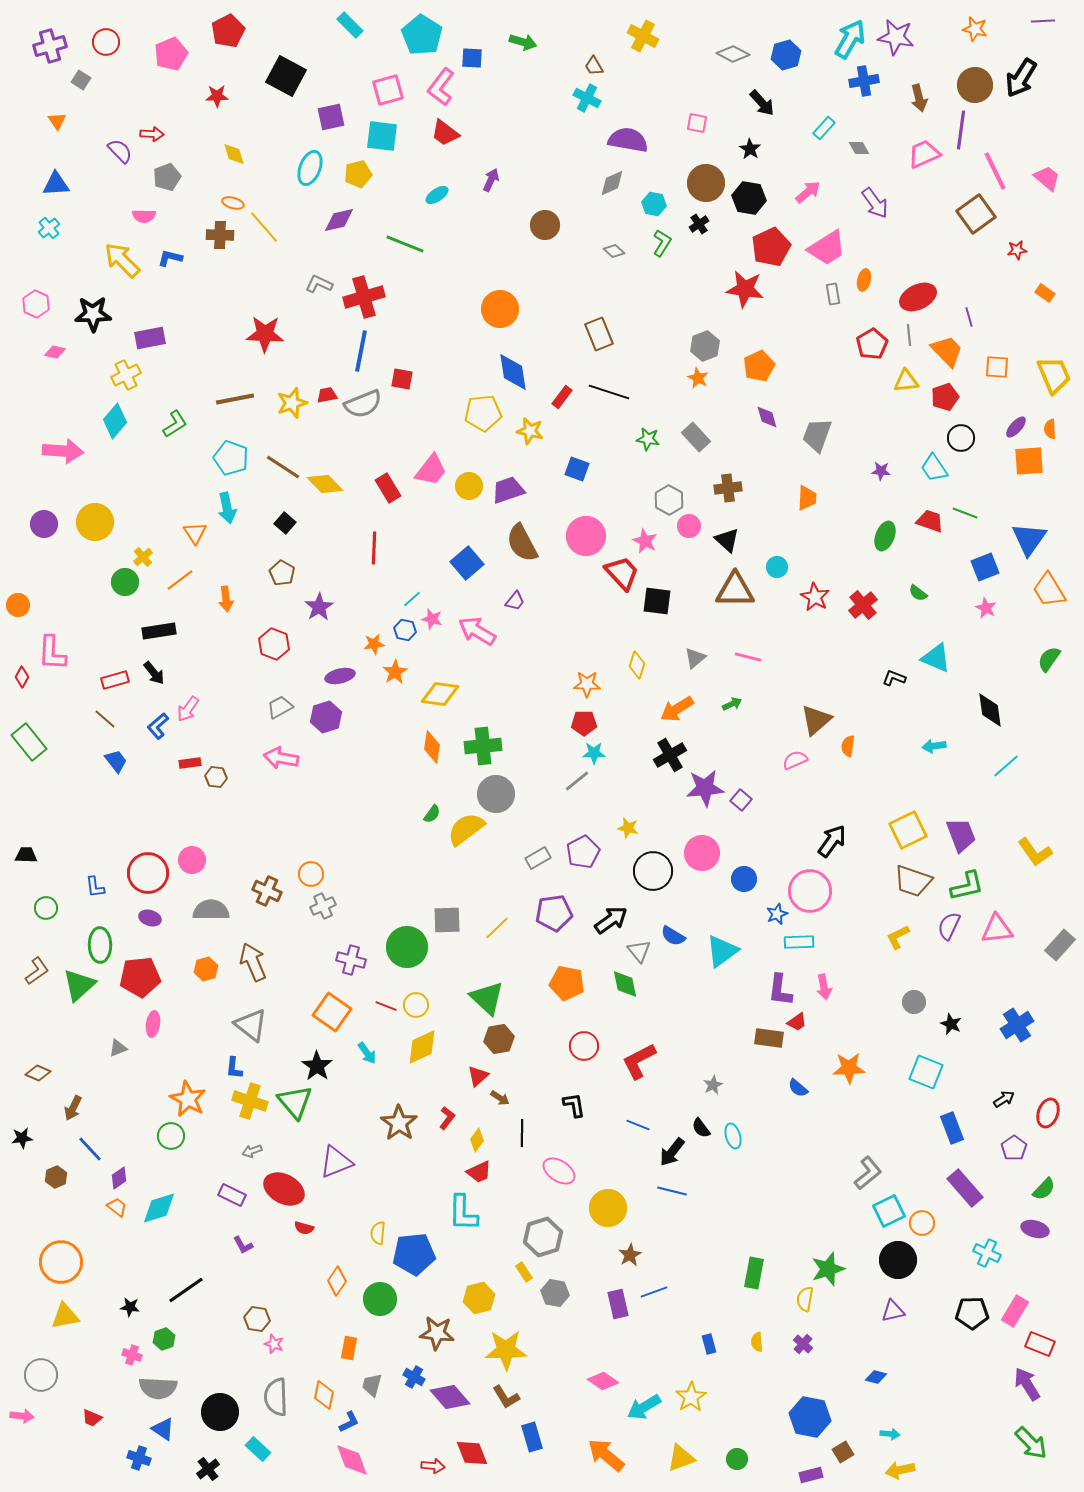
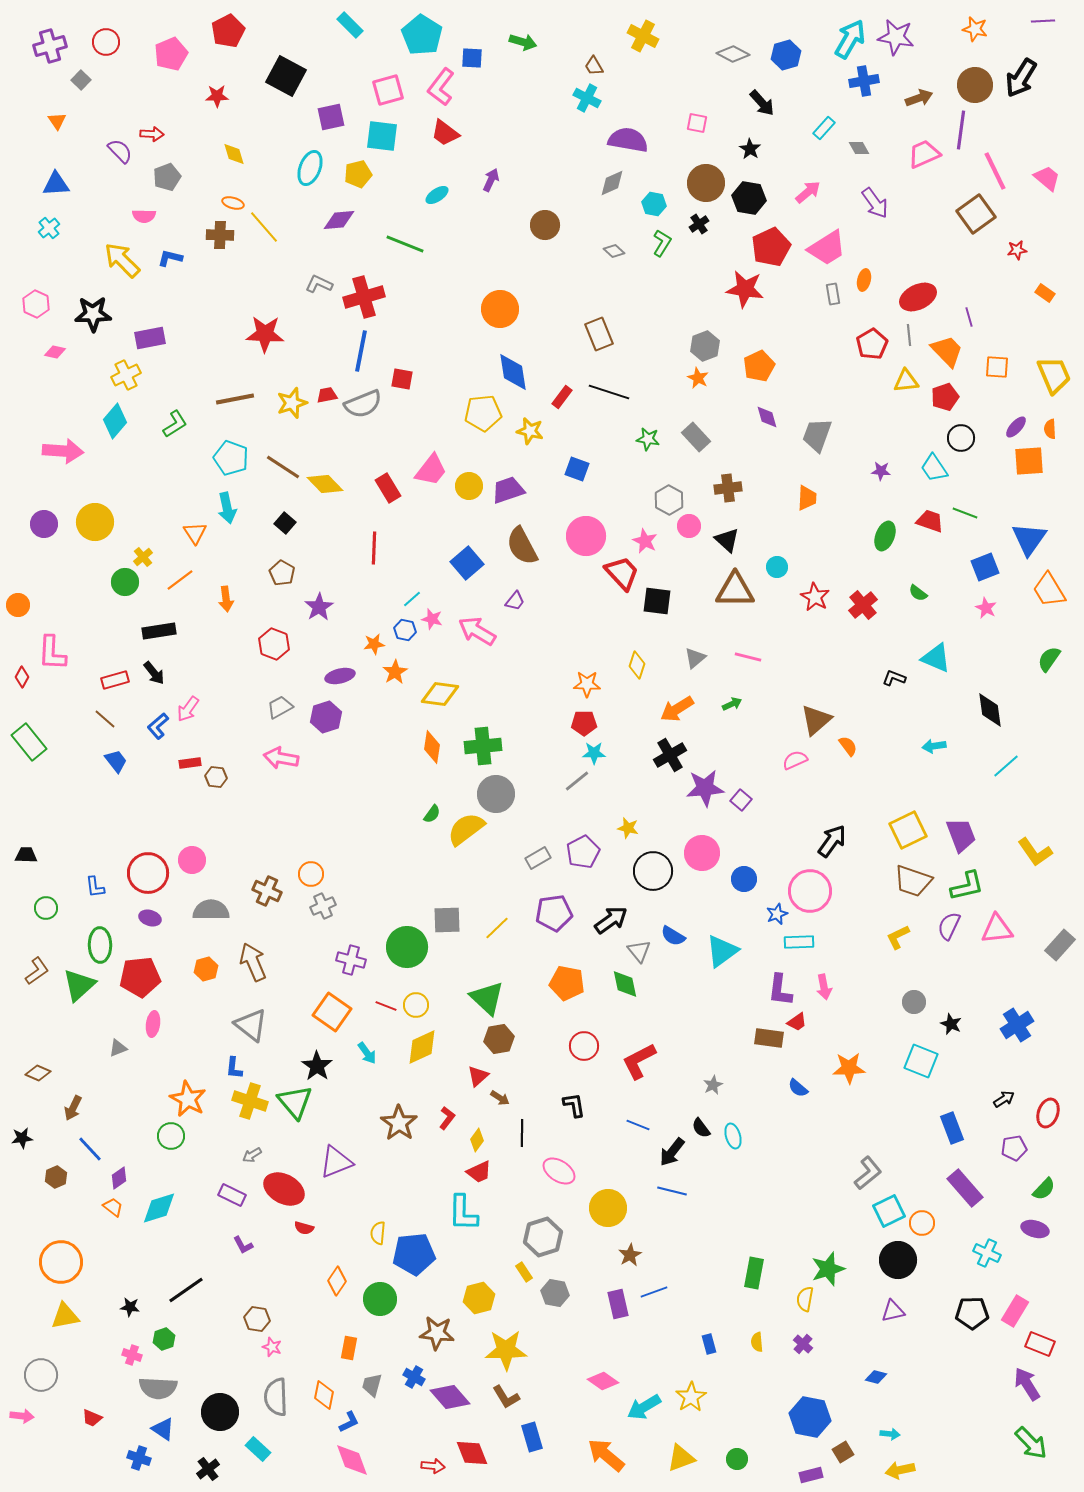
gray square at (81, 80): rotated 12 degrees clockwise
brown arrow at (919, 98): rotated 96 degrees counterclockwise
purple diamond at (339, 220): rotated 8 degrees clockwise
brown semicircle at (522, 543): moved 3 px down
orange semicircle at (848, 746): rotated 135 degrees clockwise
cyan square at (926, 1072): moved 5 px left, 11 px up
purple pentagon at (1014, 1148): rotated 25 degrees clockwise
gray arrow at (252, 1151): moved 4 px down; rotated 12 degrees counterclockwise
orange trapezoid at (117, 1207): moved 4 px left
pink star at (274, 1344): moved 2 px left, 3 px down
